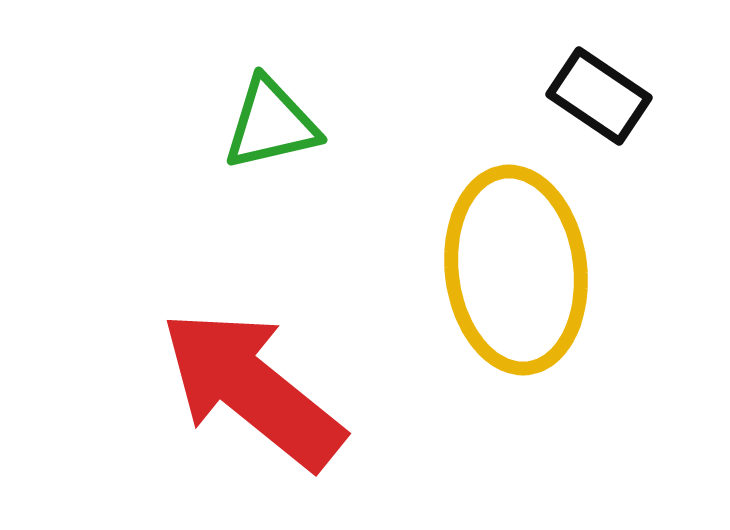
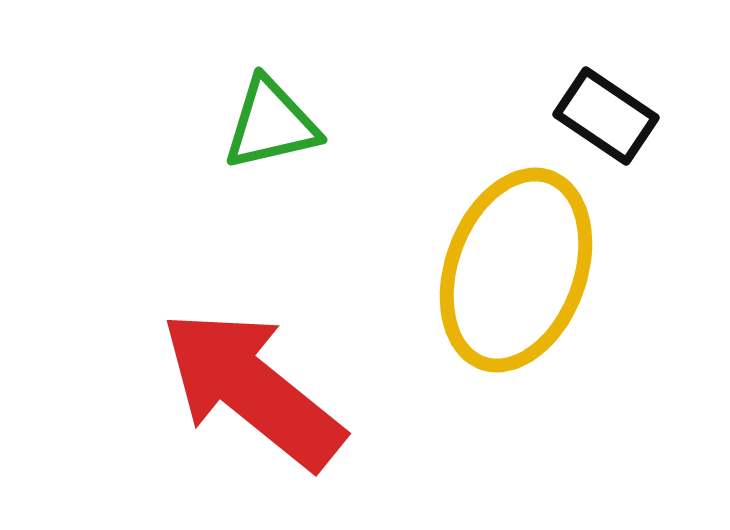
black rectangle: moved 7 px right, 20 px down
yellow ellipse: rotated 27 degrees clockwise
